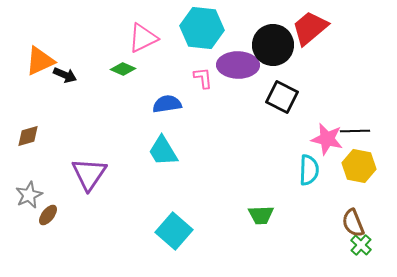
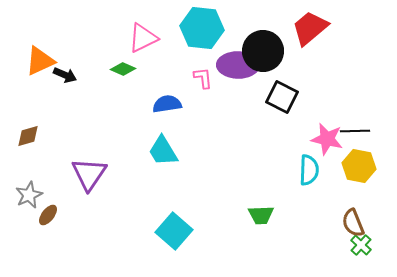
black circle: moved 10 px left, 6 px down
